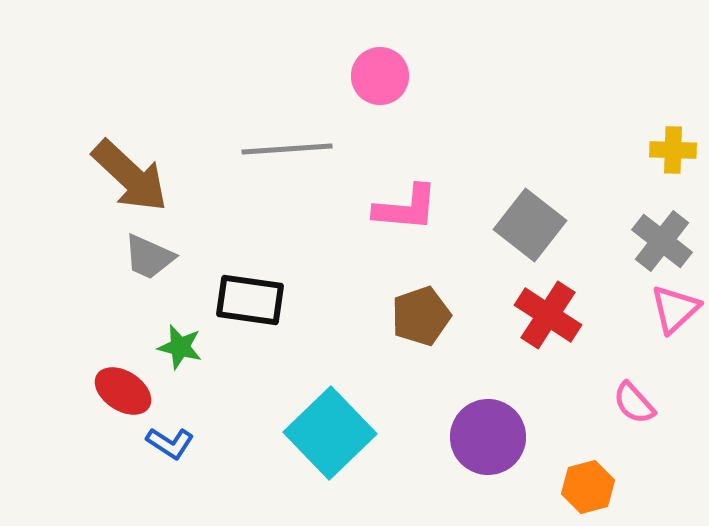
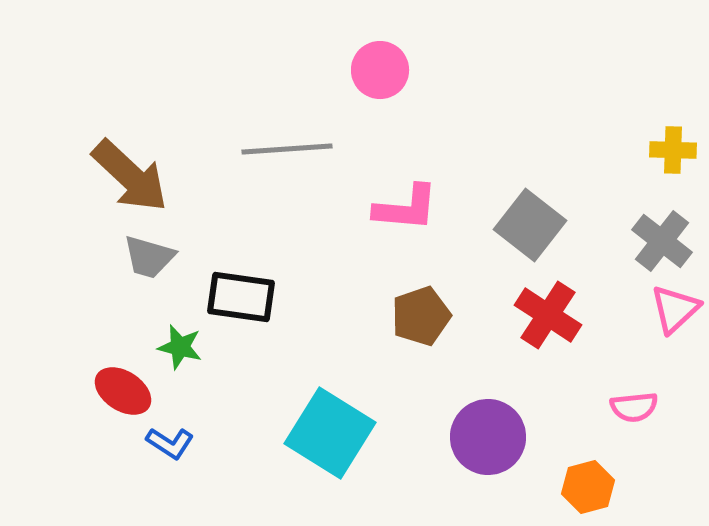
pink circle: moved 6 px up
gray trapezoid: rotated 8 degrees counterclockwise
black rectangle: moved 9 px left, 3 px up
pink semicircle: moved 4 px down; rotated 54 degrees counterclockwise
cyan square: rotated 14 degrees counterclockwise
